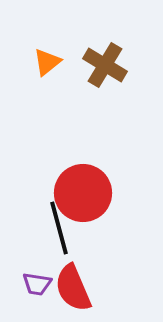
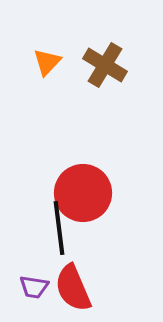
orange triangle: rotated 8 degrees counterclockwise
black line: rotated 8 degrees clockwise
purple trapezoid: moved 3 px left, 3 px down
